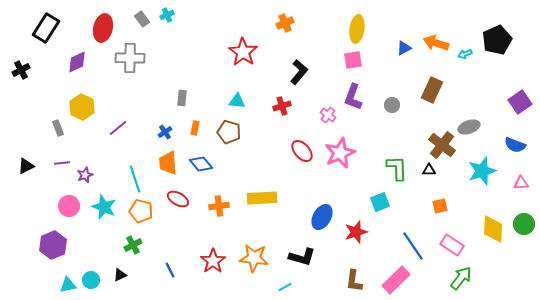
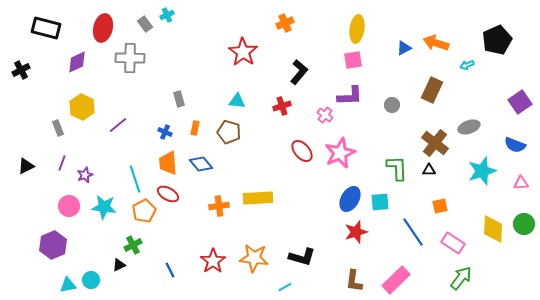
gray rectangle at (142, 19): moved 3 px right, 5 px down
black rectangle at (46, 28): rotated 72 degrees clockwise
cyan arrow at (465, 54): moved 2 px right, 11 px down
purple L-shape at (353, 97): moved 3 px left, 1 px up; rotated 112 degrees counterclockwise
gray rectangle at (182, 98): moved 3 px left, 1 px down; rotated 21 degrees counterclockwise
pink cross at (328, 115): moved 3 px left
purple line at (118, 128): moved 3 px up
blue cross at (165, 132): rotated 32 degrees counterclockwise
brown cross at (442, 145): moved 7 px left, 2 px up
purple line at (62, 163): rotated 63 degrees counterclockwise
yellow rectangle at (262, 198): moved 4 px left
red ellipse at (178, 199): moved 10 px left, 5 px up
cyan square at (380, 202): rotated 18 degrees clockwise
cyan star at (104, 207): rotated 15 degrees counterclockwise
orange pentagon at (141, 211): moved 3 px right; rotated 30 degrees clockwise
blue ellipse at (322, 217): moved 28 px right, 18 px up
pink rectangle at (452, 245): moved 1 px right, 2 px up
blue line at (413, 246): moved 14 px up
black triangle at (120, 275): moved 1 px left, 10 px up
